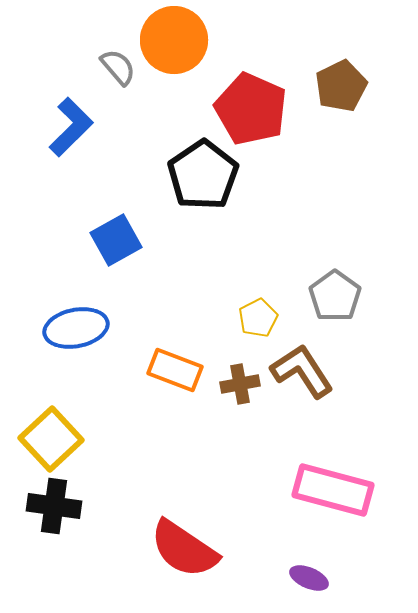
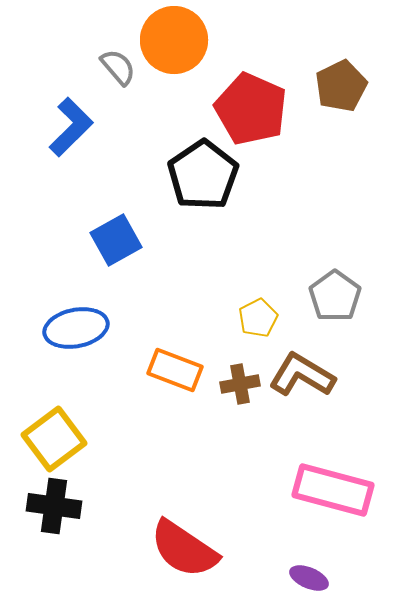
brown L-shape: moved 4 px down; rotated 26 degrees counterclockwise
yellow square: moved 3 px right; rotated 6 degrees clockwise
